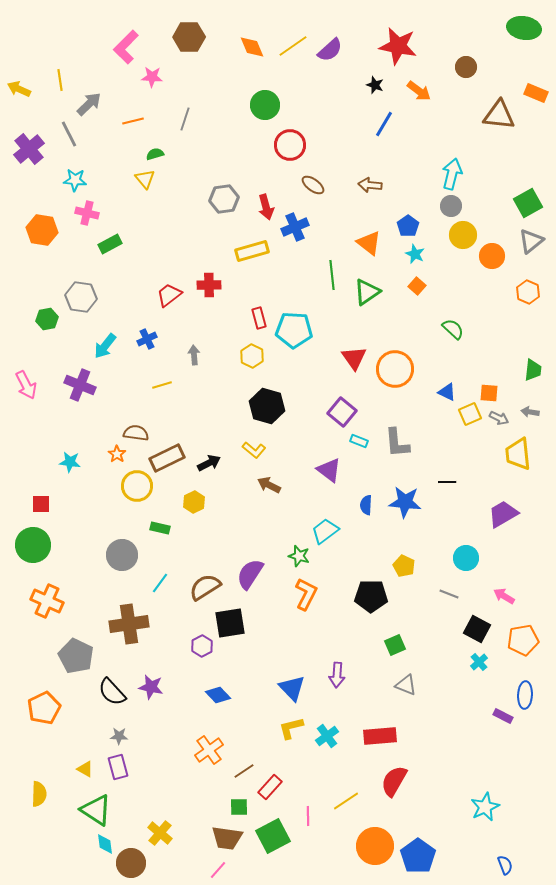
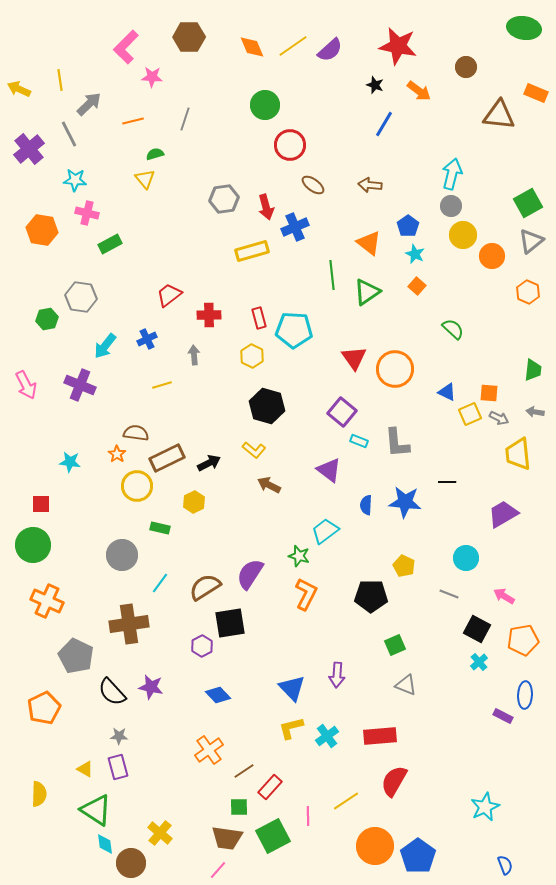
red cross at (209, 285): moved 30 px down
gray arrow at (530, 412): moved 5 px right
